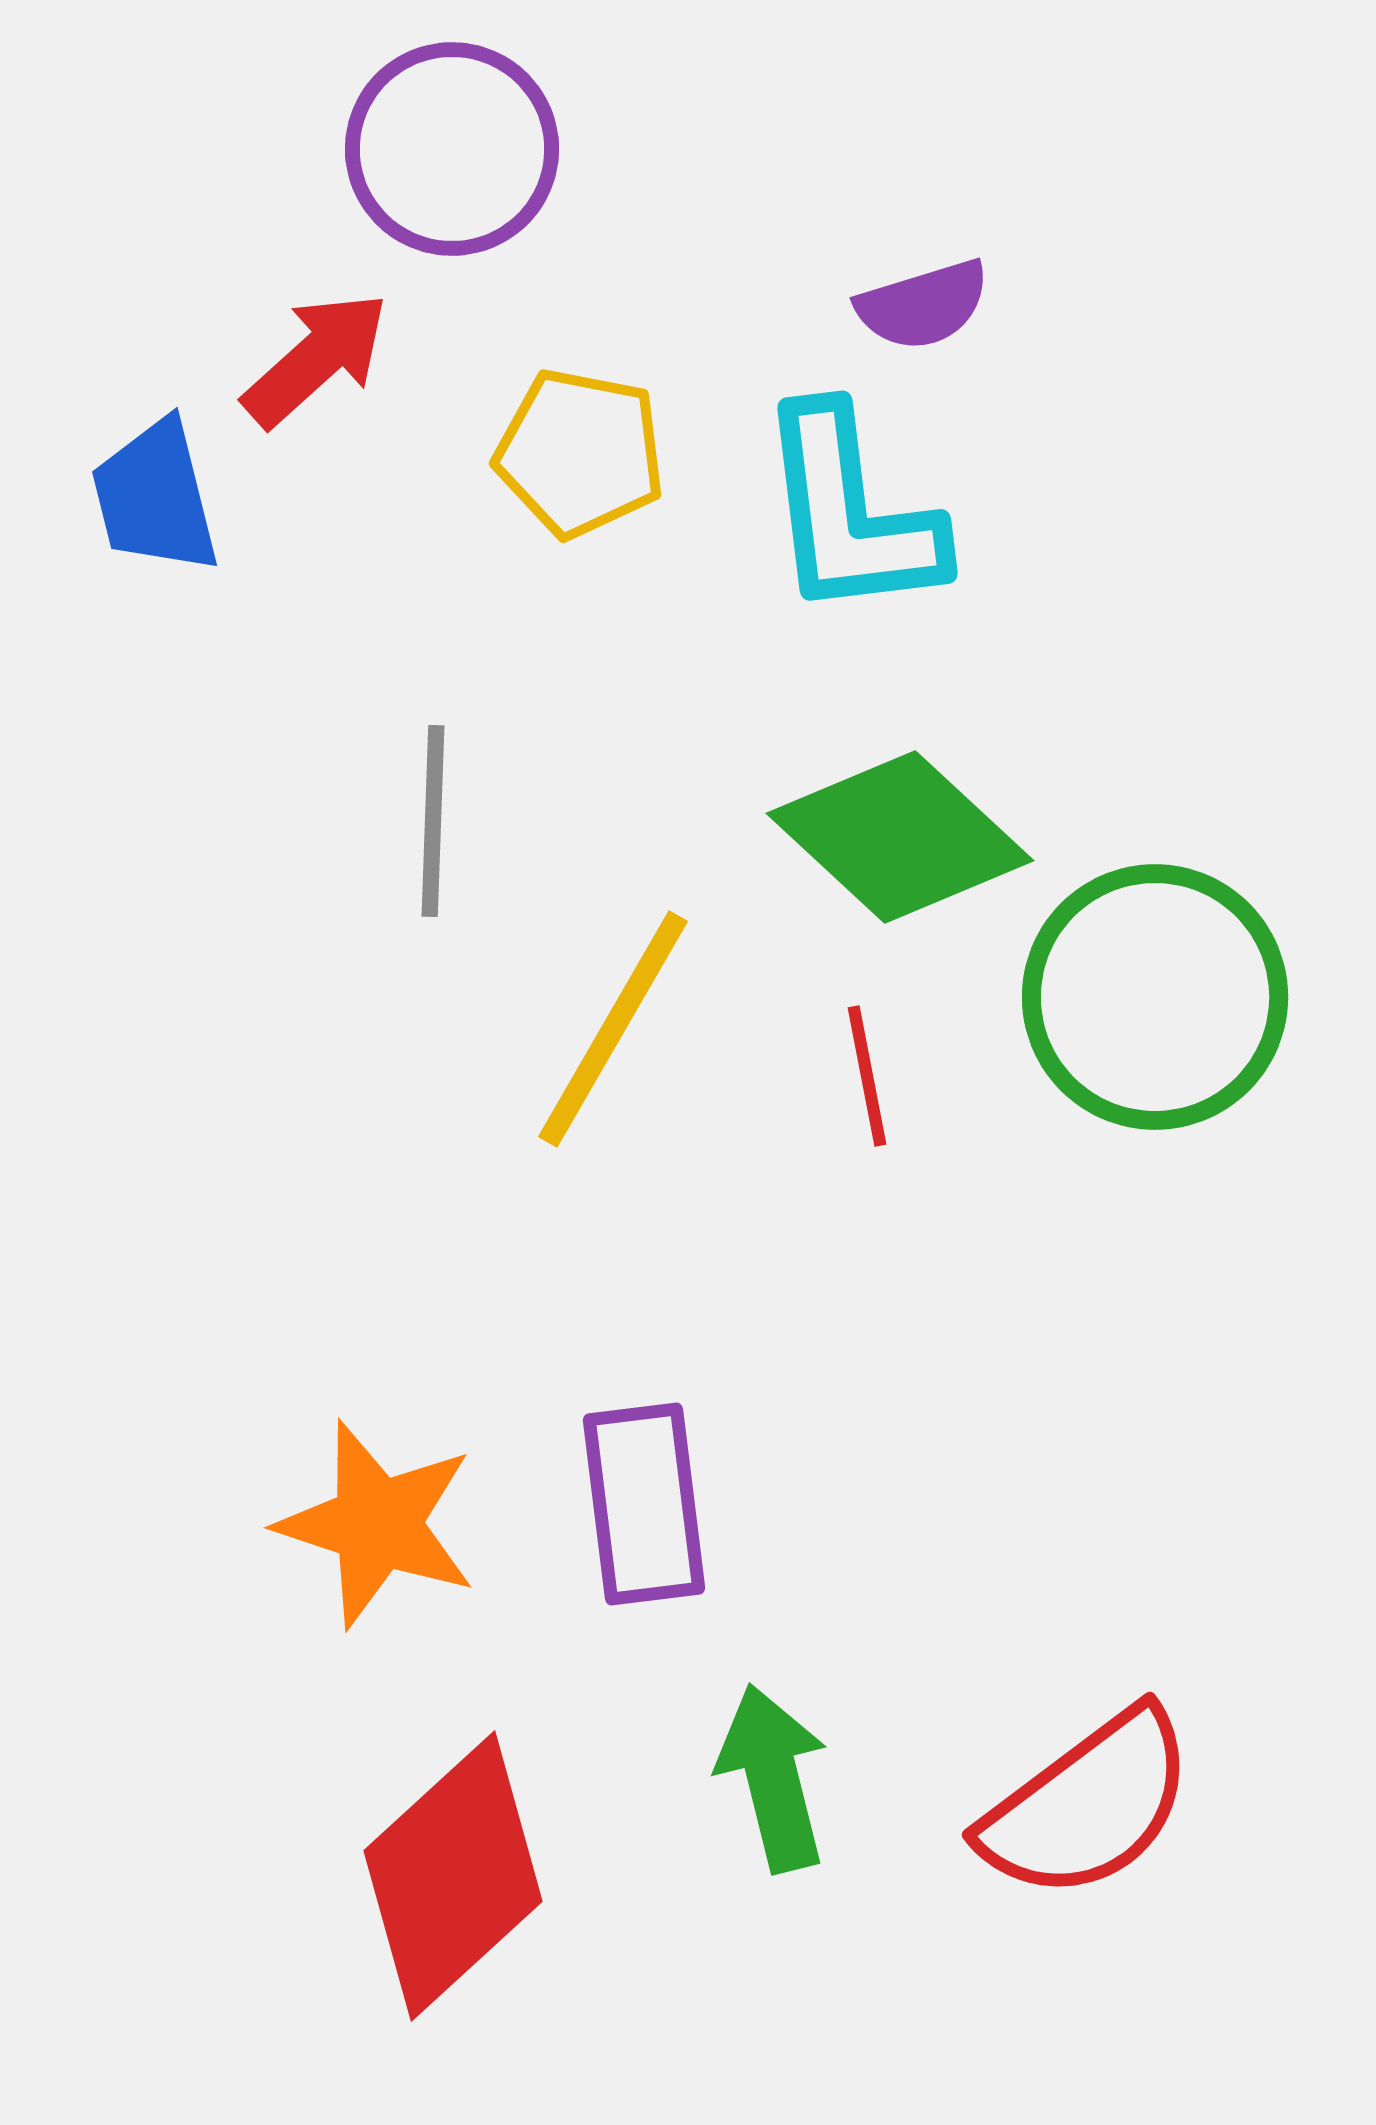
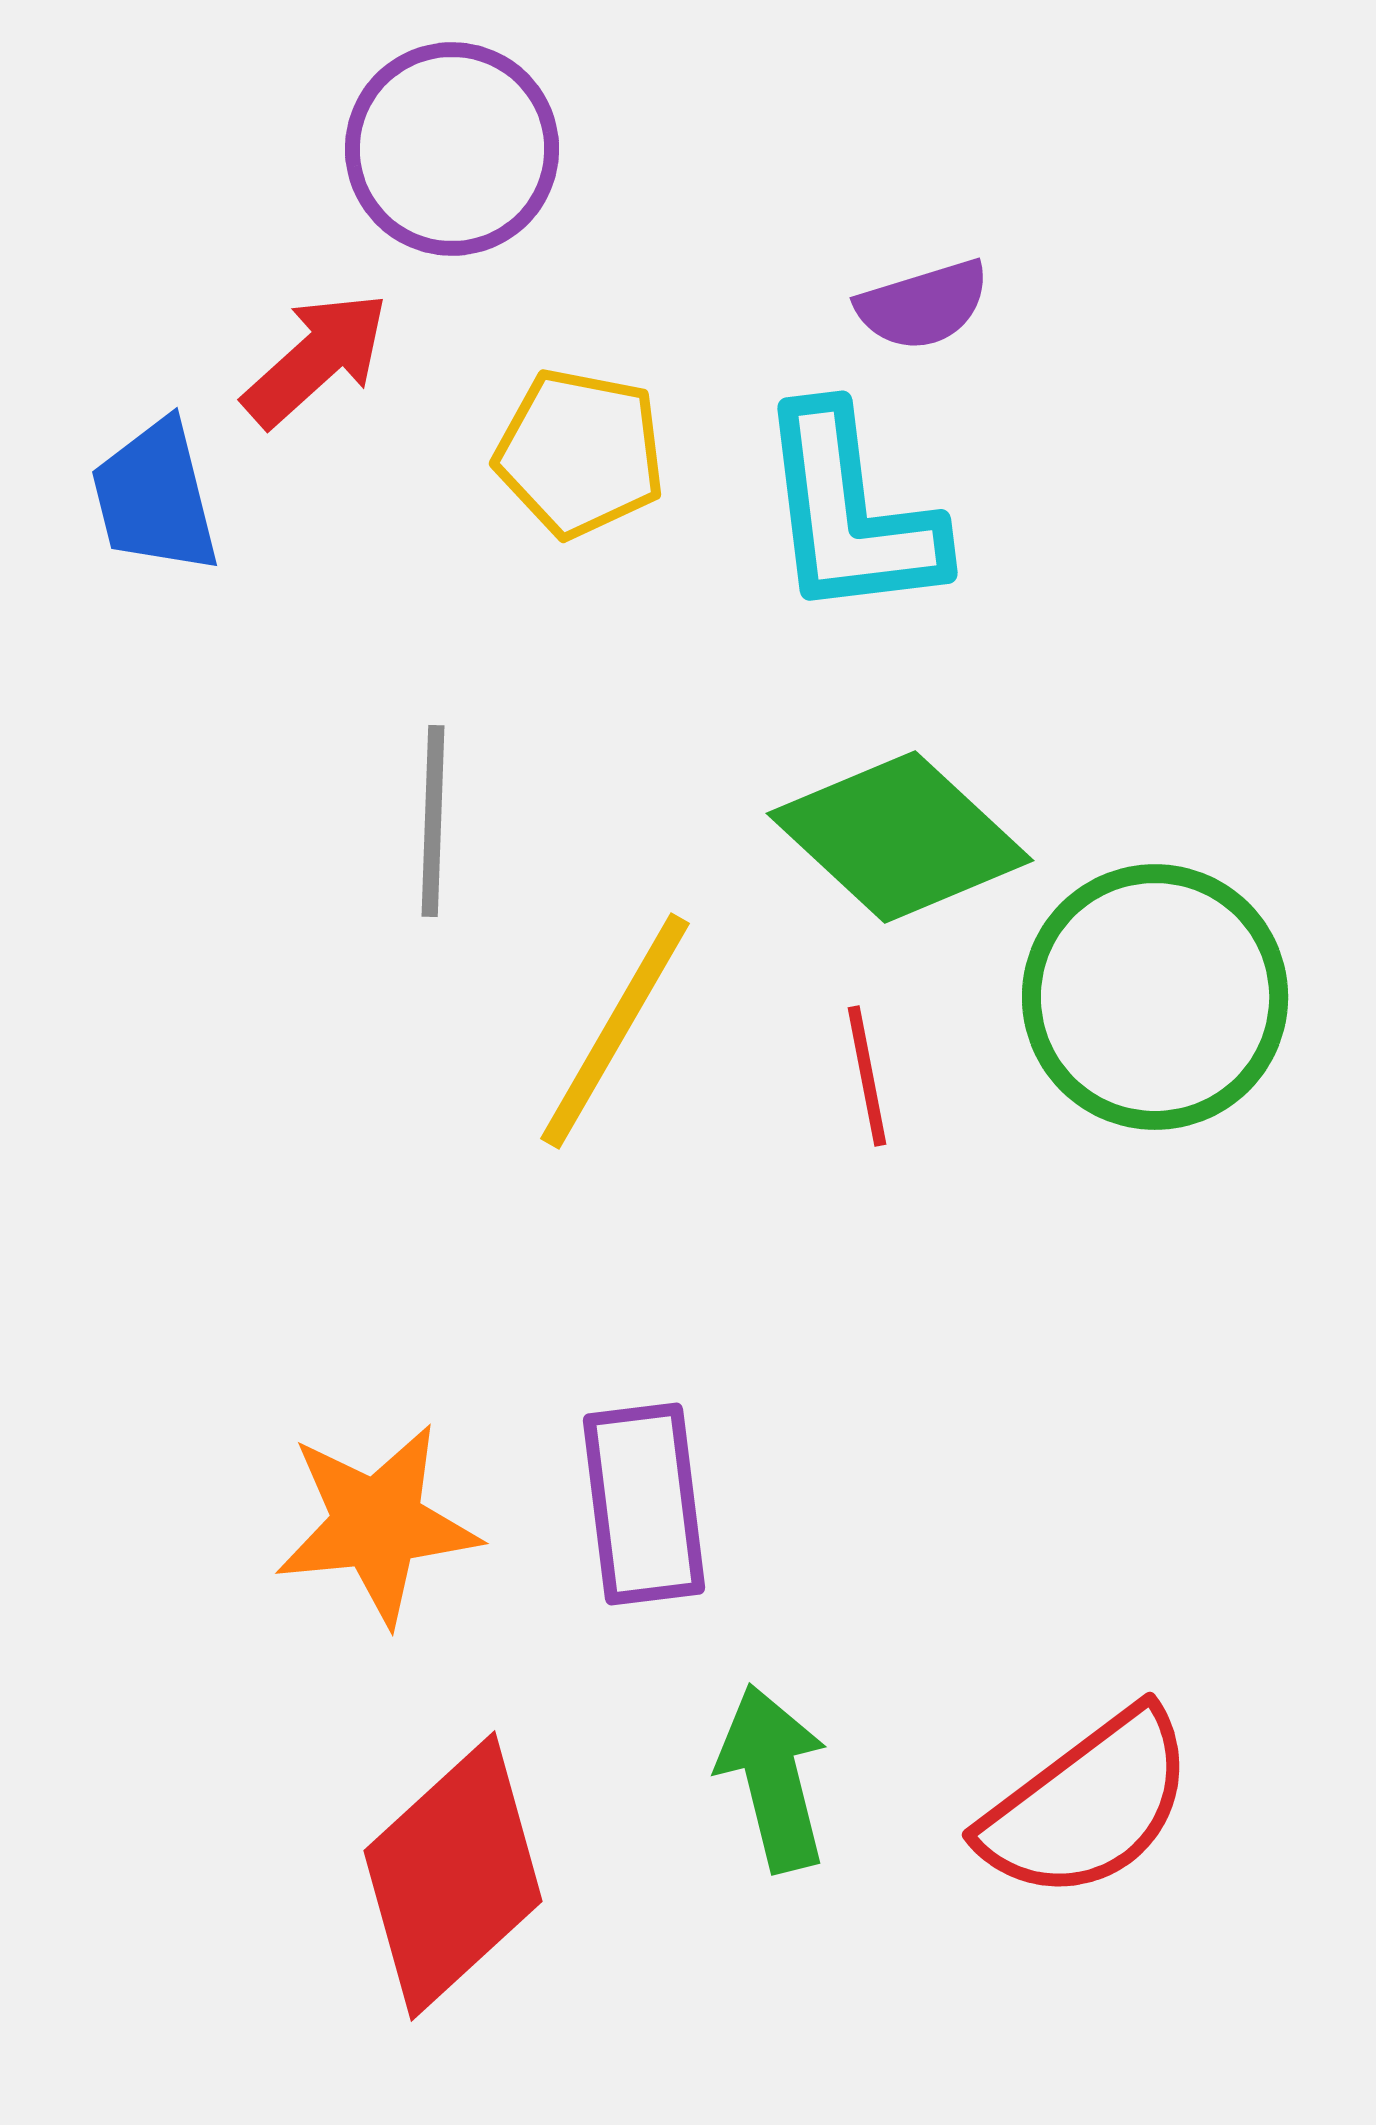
yellow line: moved 2 px right, 2 px down
orange star: rotated 24 degrees counterclockwise
